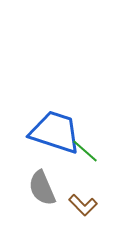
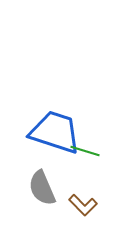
green line: rotated 24 degrees counterclockwise
